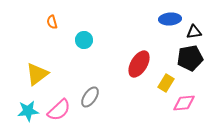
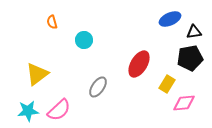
blue ellipse: rotated 20 degrees counterclockwise
yellow rectangle: moved 1 px right, 1 px down
gray ellipse: moved 8 px right, 10 px up
